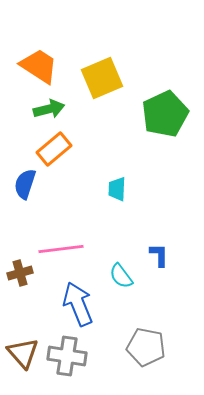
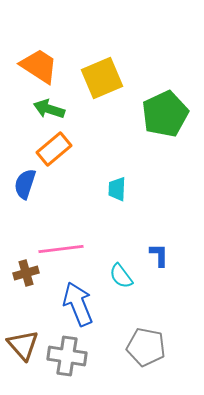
green arrow: rotated 148 degrees counterclockwise
brown cross: moved 6 px right
brown triangle: moved 8 px up
